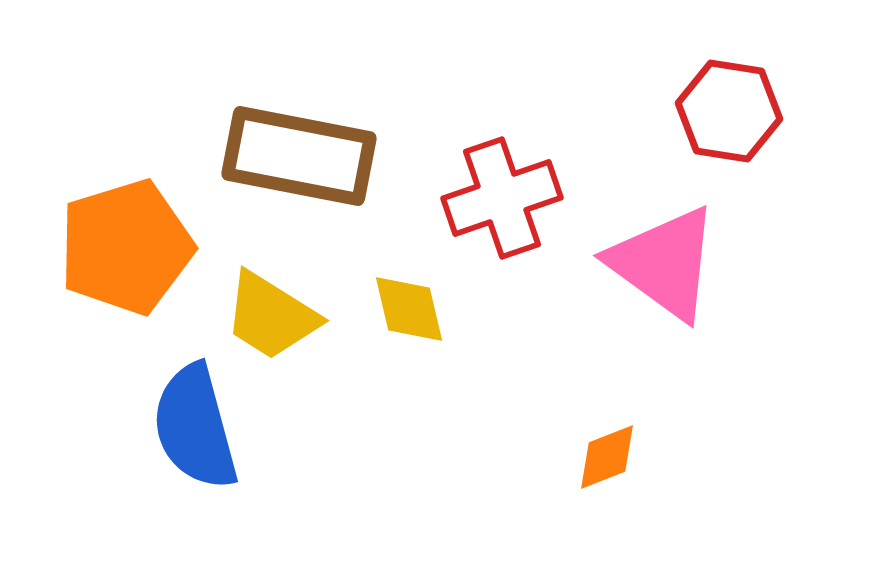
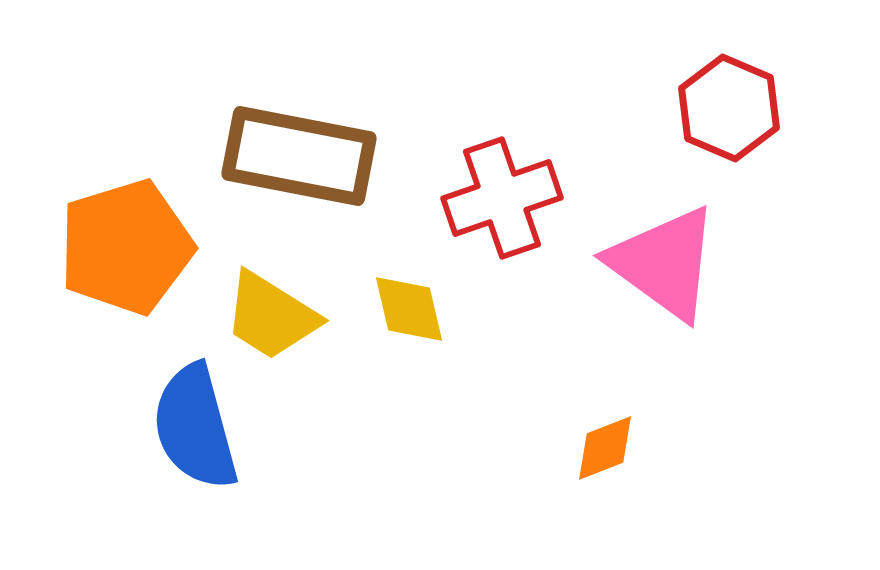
red hexagon: moved 3 px up; rotated 14 degrees clockwise
orange diamond: moved 2 px left, 9 px up
